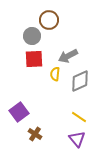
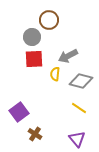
gray circle: moved 1 px down
gray diamond: moved 1 px right; rotated 40 degrees clockwise
yellow line: moved 9 px up
